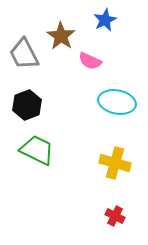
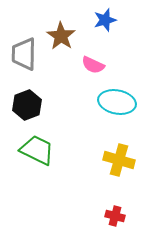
blue star: rotated 10 degrees clockwise
gray trapezoid: rotated 28 degrees clockwise
pink semicircle: moved 3 px right, 4 px down
yellow cross: moved 4 px right, 3 px up
red cross: rotated 12 degrees counterclockwise
